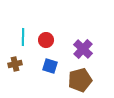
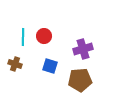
red circle: moved 2 px left, 4 px up
purple cross: rotated 30 degrees clockwise
brown cross: rotated 32 degrees clockwise
brown pentagon: rotated 10 degrees clockwise
